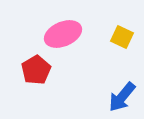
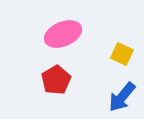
yellow square: moved 17 px down
red pentagon: moved 20 px right, 10 px down
